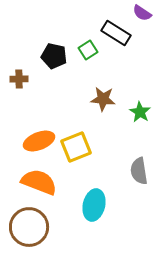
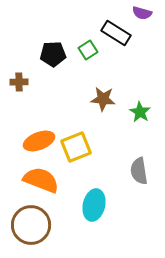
purple semicircle: rotated 18 degrees counterclockwise
black pentagon: moved 1 px left, 2 px up; rotated 15 degrees counterclockwise
brown cross: moved 3 px down
orange semicircle: moved 2 px right, 2 px up
brown circle: moved 2 px right, 2 px up
